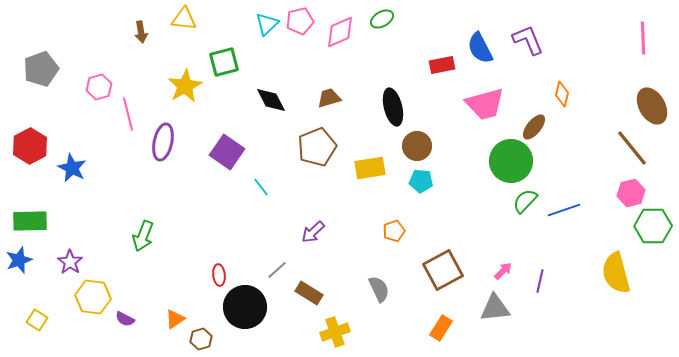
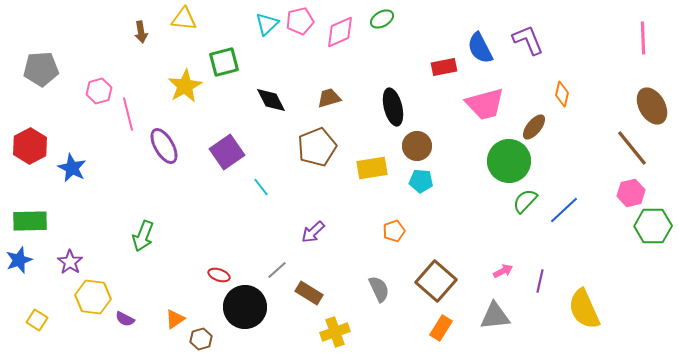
red rectangle at (442, 65): moved 2 px right, 2 px down
gray pentagon at (41, 69): rotated 16 degrees clockwise
pink hexagon at (99, 87): moved 4 px down
purple ellipse at (163, 142): moved 1 px right, 4 px down; rotated 42 degrees counterclockwise
purple square at (227, 152): rotated 20 degrees clockwise
green circle at (511, 161): moved 2 px left
yellow rectangle at (370, 168): moved 2 px right
blue line at (564, 210): rotated 24 degrees counterclockwise
brown square at (443, 270): moved 7 px left, 11 px down; rotated 21 degrees counterclockwise
pink arrow at (503, 271): rotated 18 degrees clockwise
yellow semicircle at (616, 273): moved 32 px left, 36 px down; rotated 9 degrees counterclockwise
red ellipse at (219, 275): rotated 65 degrees counterclockwise
gray triangle at (495, 308): moved 8 px down
